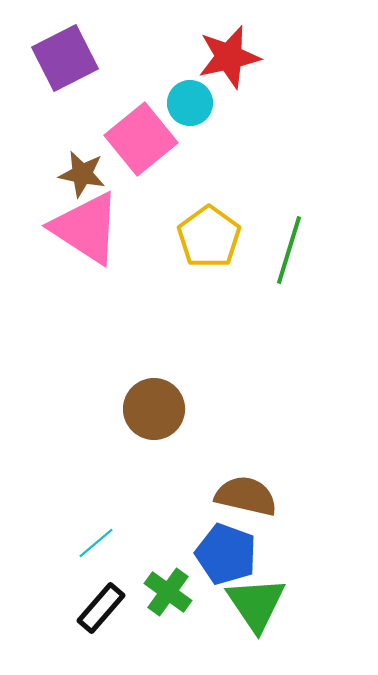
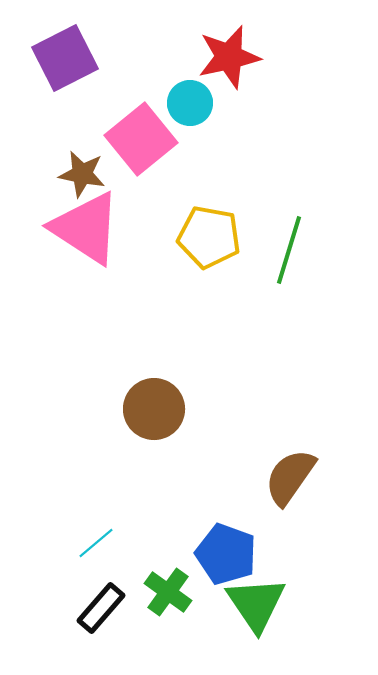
yellow pentagon: rotated 26 degrees counterclockwise
brown semicircle: moved 44 px right, 19 px up; rotated 68 degrees counterclockwise
